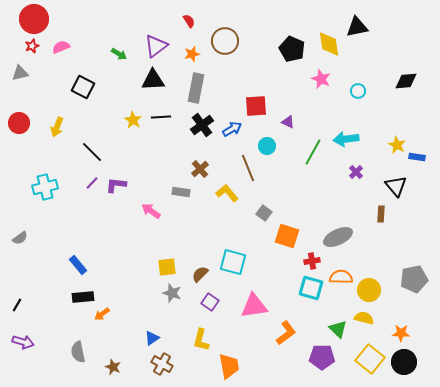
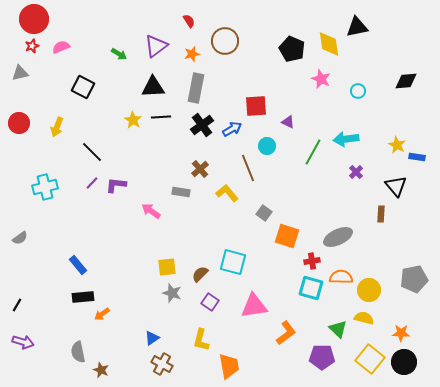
black triangle at (153, 80): moved 7 px down
brown star at (113, 367): moved 12 px left, 3 px down
